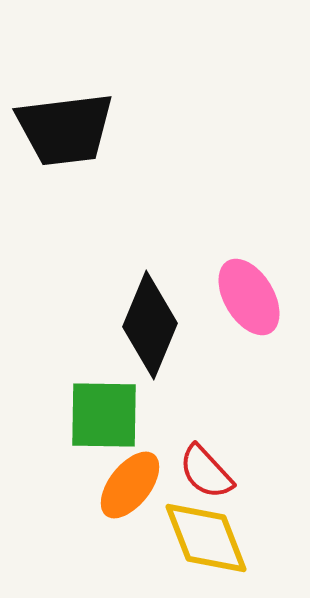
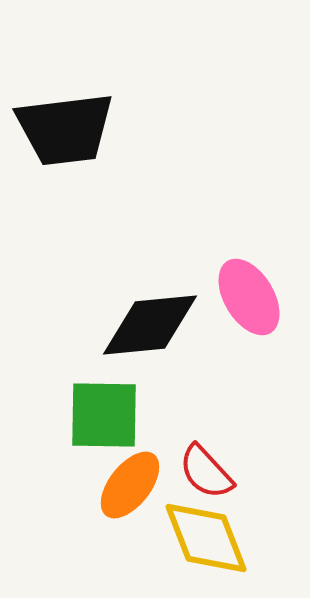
black diamond: rotated 62 degrees clockwise
